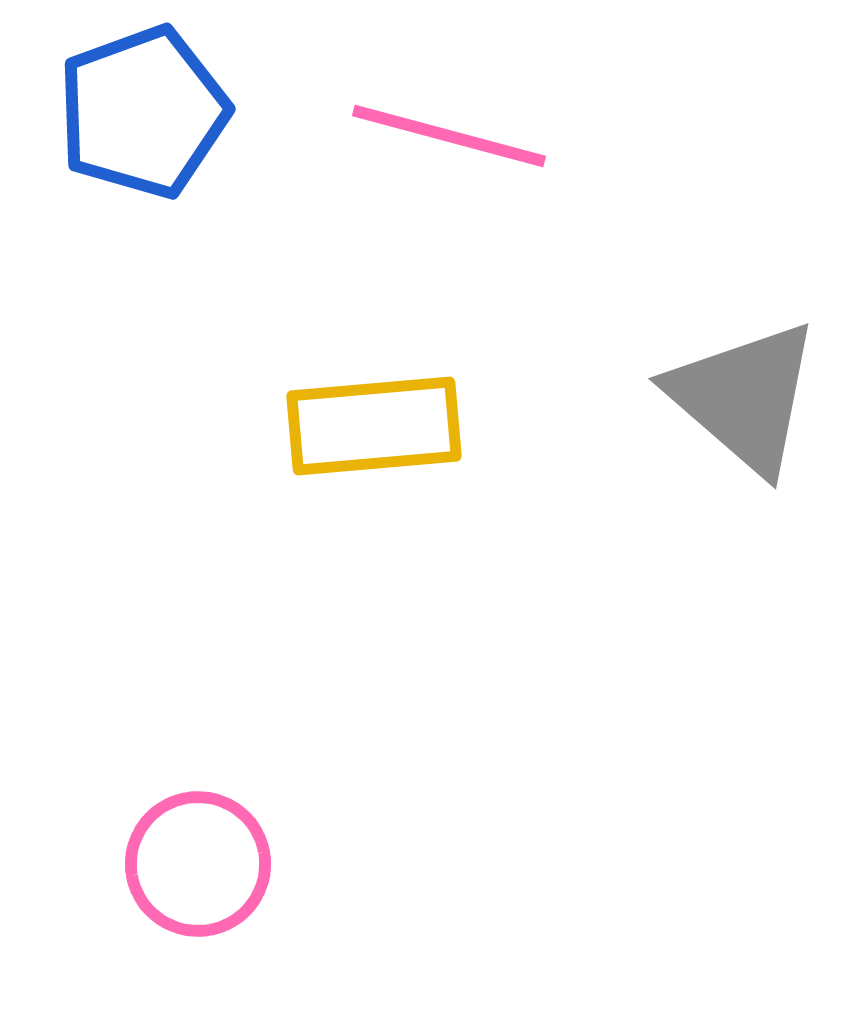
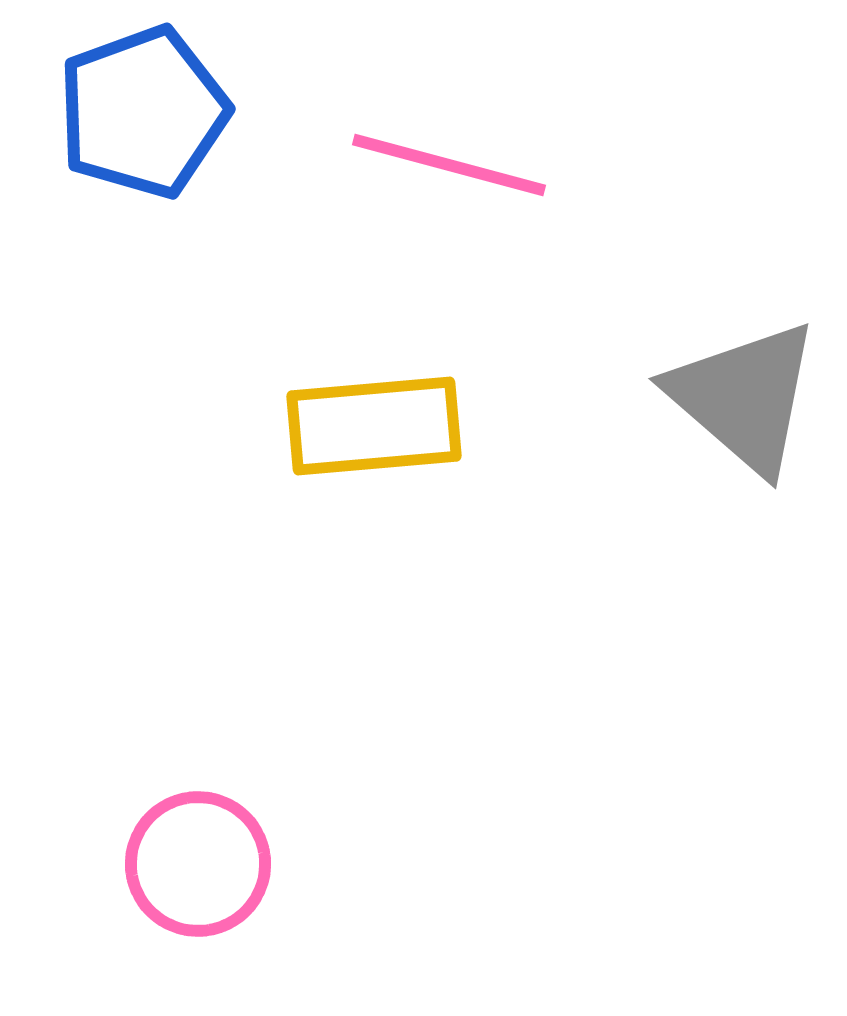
pink line: moved 29 px down
